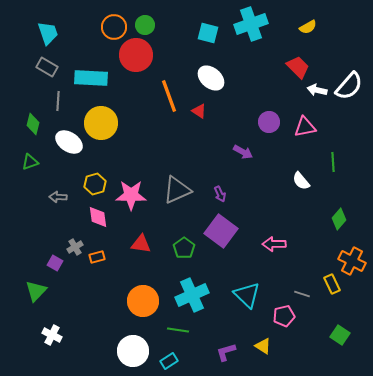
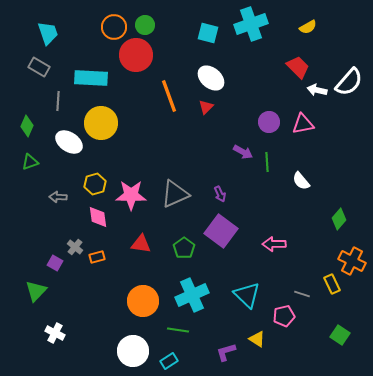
gray rectangle at (47, 67): moved 8 px left
white semicircle at (349, 86): moved 4 px up
red triangle at (199, 111): moved 7 px right, 4 px up; rotated 42 degrees clockwise
green diamond at (33, 124): moved 6 px left, 2 px down; rotated 10 degrees clockwise
pink triangle at (305, 127): moved 2 px left, 3 px up
green line at (333, 162): moved 66 px left
gray triangle at (177, 190): moved 2 px left, 4 px down
gray cross at (75, 247): rotated 21 degrees counterclockwise
white cross at (52, 335): moved 3 px right, 2 px up
yellow triangle at (263, 346): moved 6 px left, 7 px up
